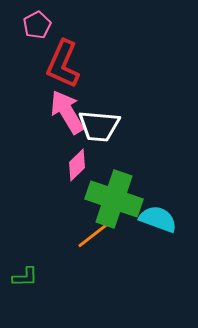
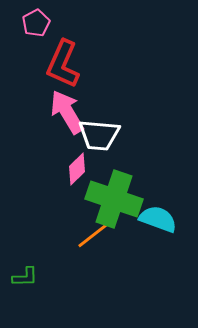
pink pentagon: moved 1 px left, 2 px up
white trapezoid: moved 9 px down
pink diamond: moved 4 px down
